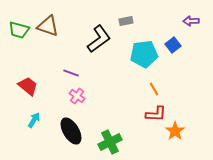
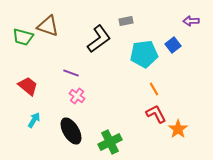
green trapezoid: moved 4 px right, 7 px down
red L-shape: rotated 120 degrees counterclockwise
orange star: moved 3 px right, 2 px up
